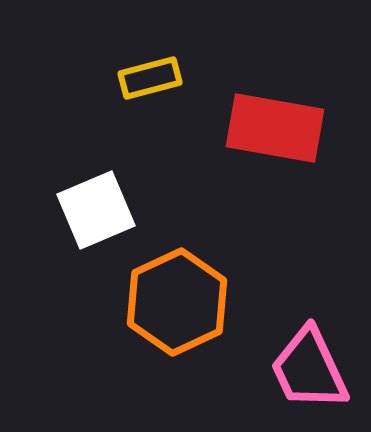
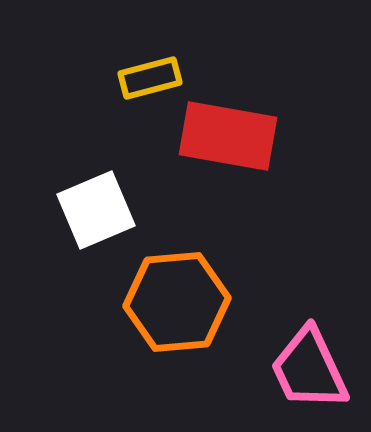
red rectangle: moved 47 px left, 8 px down
orange hexagon: rotated 20 degrees clockwise
